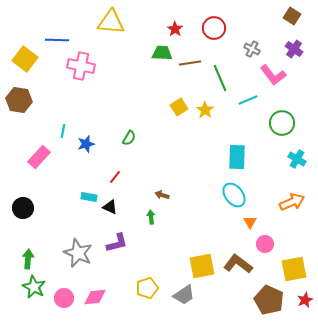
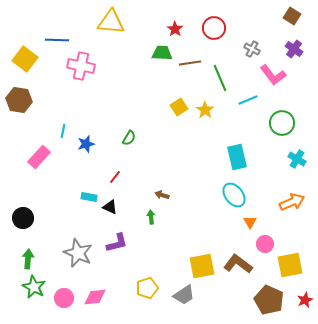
cyan rectangle at (237, 157): rotated 15 degrees counterclockwise
black circle at (23, 208): moved 10 px down
yellow square at (294, 269): moved 4 px left, 4 px up
